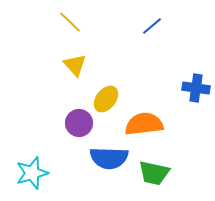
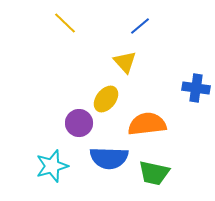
yellow line: moved 5 px left, 1 px down
blue line: moved 12 px left
yellow triangle: moved 50 px right, 3 px up
orange semicircle: moved 3 px right
cyan star: moved 20 px right, 7 px up
